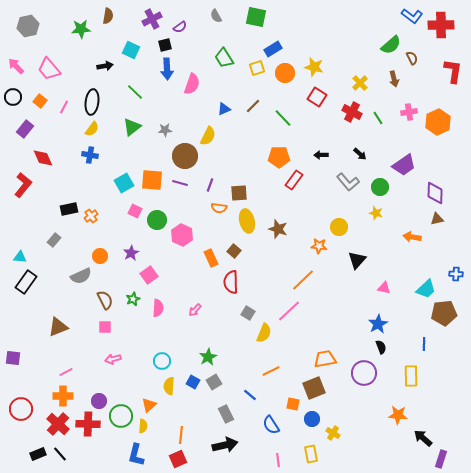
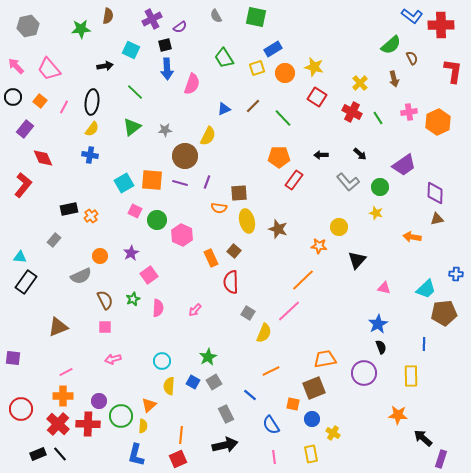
purple line at (210, 185): moved 3 px left, 3 px up
pink line at (278, 460): moved 4 px left, 3 px up
